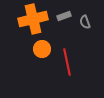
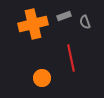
orange cross: moved 5 px down
orange circle: moved 29 px down
red line: moved 4 px right, 4 px up
